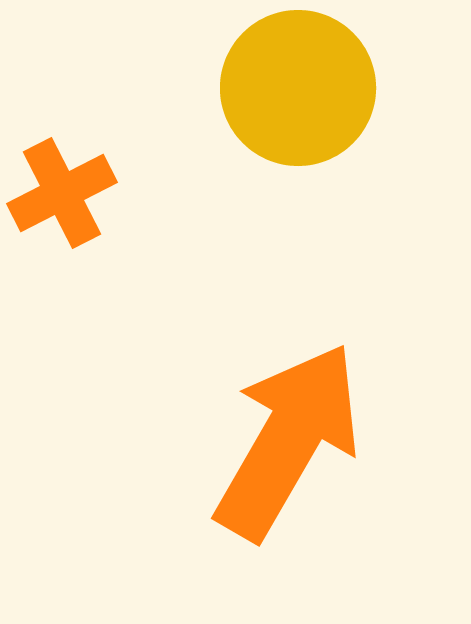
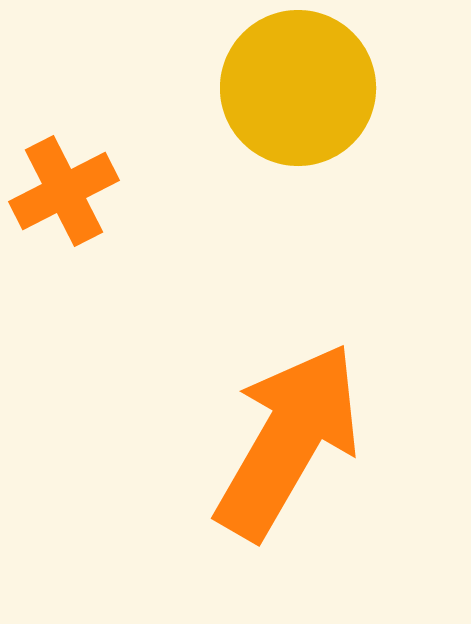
orange cross: moved 2 px right, 2 px up
